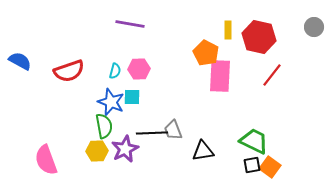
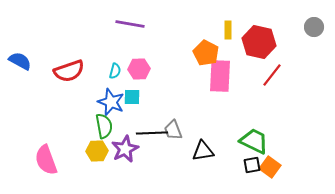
red hexagon: moved 5 px down
